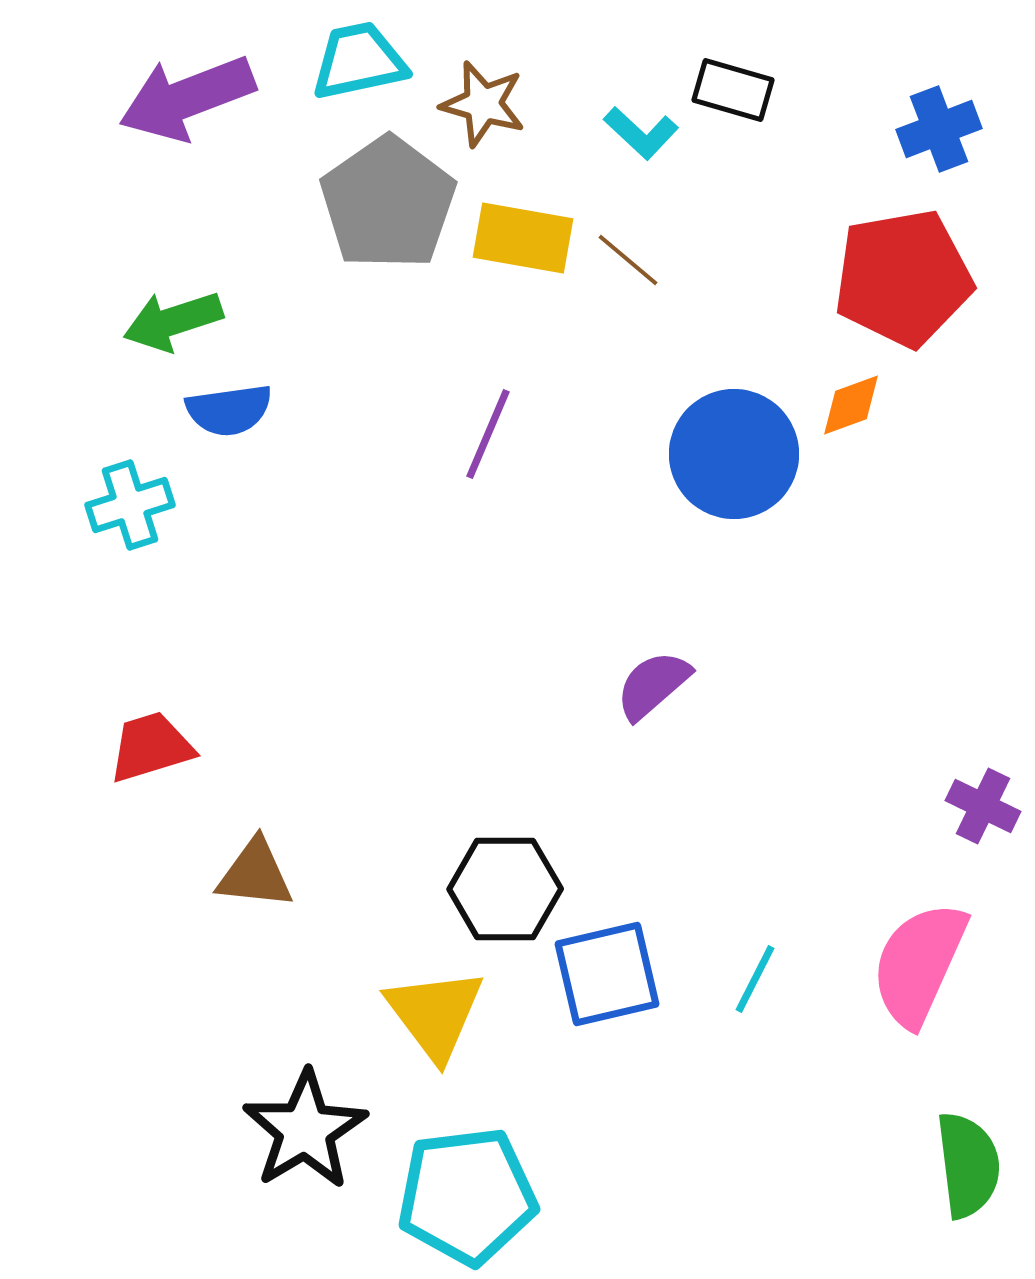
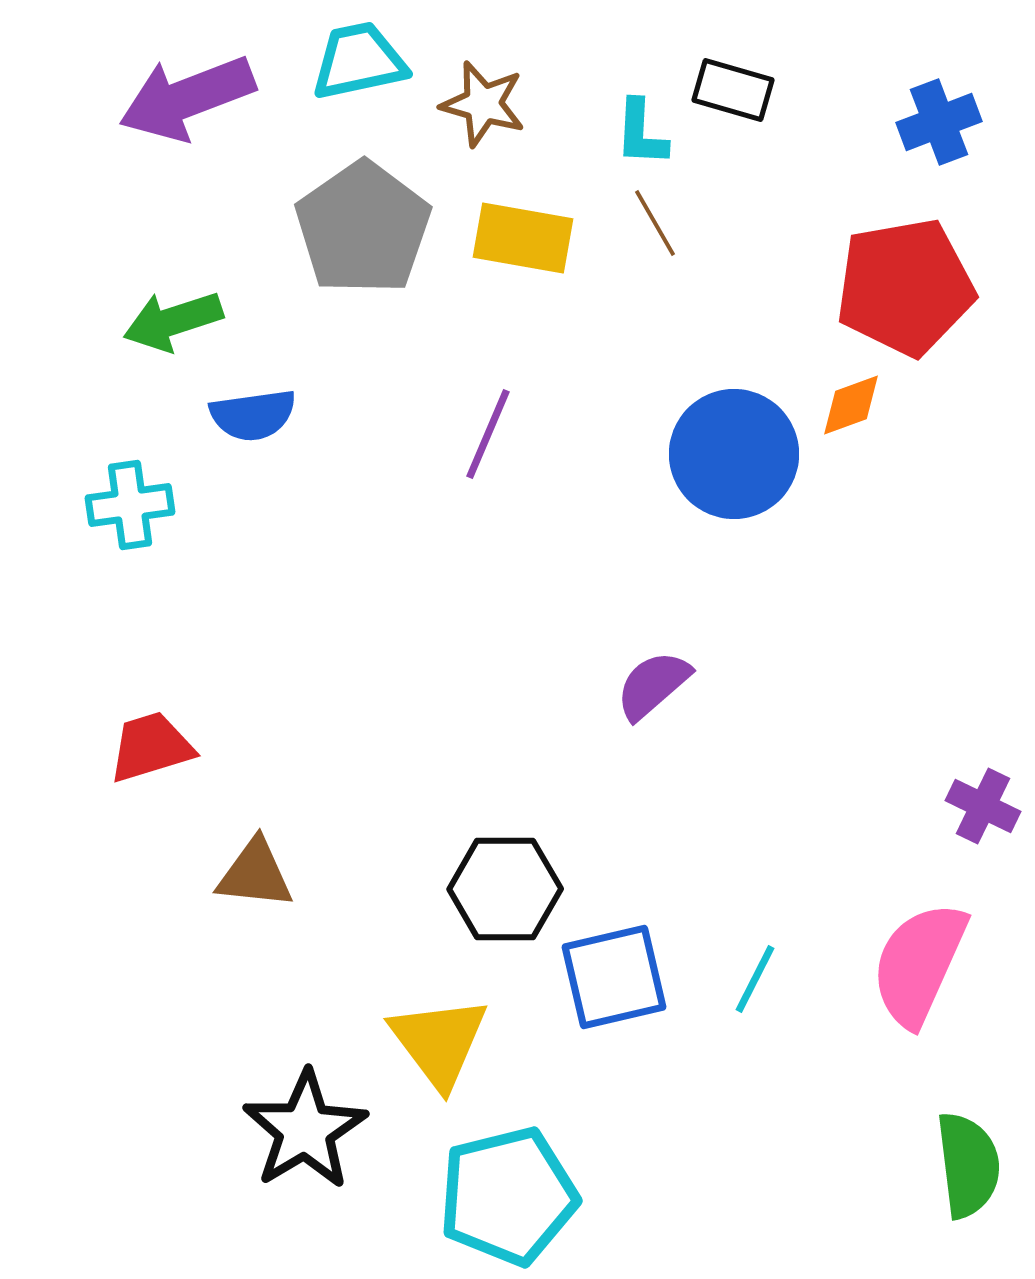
blue cross: moved 7 px up
cyan L-shape: rotated 50 degrees clockwise
gray pentagon: moved 25 px left, 25 px down
brown line: moved 27 px right, 37 px up; rotated 20 degrees clockwise
red pentagon: moved 2 px right, 9 px down
blue semicircle: moved 24 px right, 5 px down
cyan cross: rotated 10 degrees clockwise
blue square: moved 7 px right, 3 px down
yellow triangle: moved 4 px right, 28 px down
cyan pentagon: moved 41 px right; rotated 7 degrees counterclockwise
